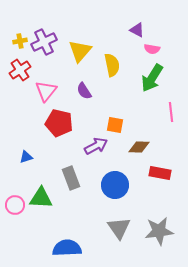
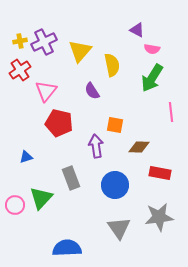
purple semicircle: moved 8 px right
purple arrow: rotated 70 degrees counterclockwise
green triangle: rotated 50 degrees counterclockwise
gray star: moved 14 px up
